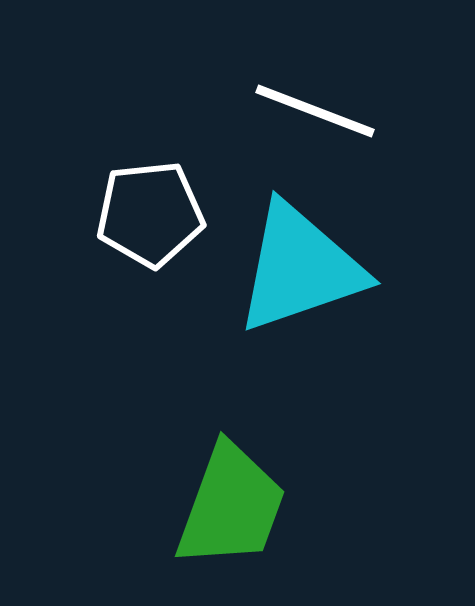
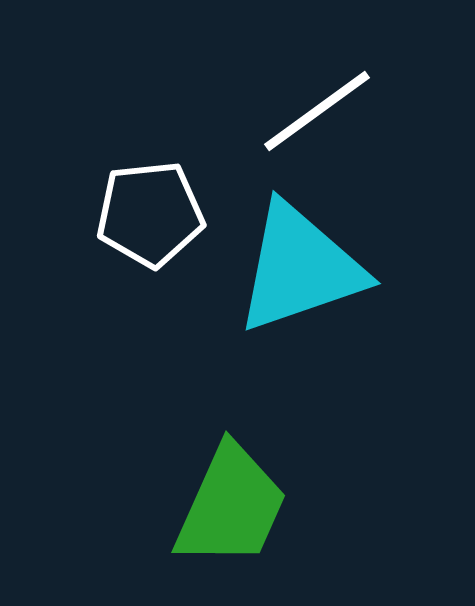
white line: moved 2 px right; rotated 57 degrees counterclockwise
green trapezoid: rotated 4 degrees clockwise
